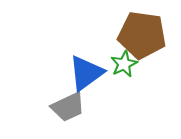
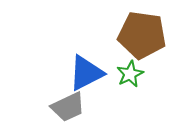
green star: moved 6 px right, 10 px down
blue triangle: rotated 9 degrees clockwise
